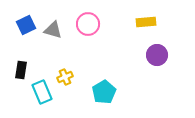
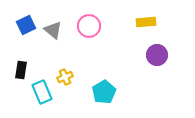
pink circle: moved 1 px right, 2 px down
gray triangle: rotated 24 degrees clockwise
